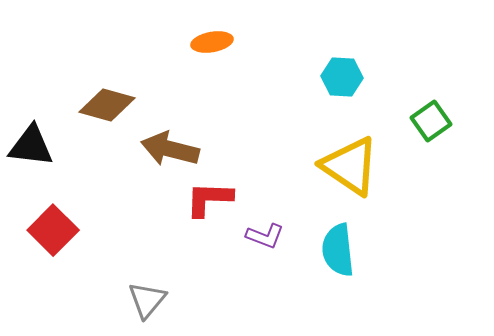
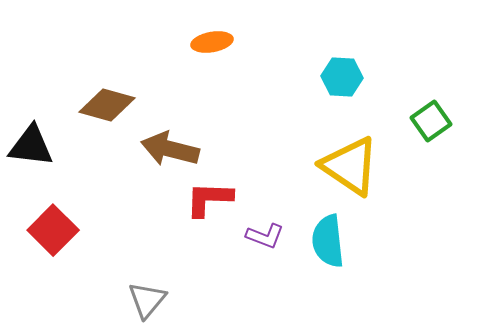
cyan semicircle: moved 10 px left, 9 px up
